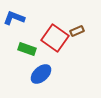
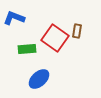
brown rectangle: rotated 56 degrees counterclockwise
green rectangle: rotated 24 degrees counterclockwise
blue ellipse: moved 2 px left, 5 px down
